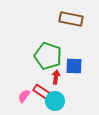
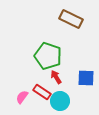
brown rectangle: rotated 15 degrees clockwise
blue square: moved 12 px right, 12 px down
red arrow: rotated 40 degrees counterclockwise
pink semicircle: moved 2 px left, 1 px down
cyan circle: moved 5 px right
